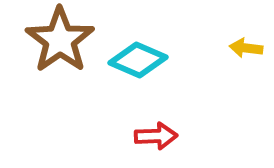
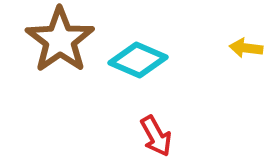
red arrow: rotated 63 degrees clockwise
